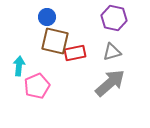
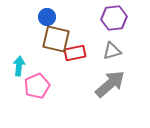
purple hexagon: rotated 20 degrees counterclockwise
brown square: moved 1 px right, 2 px up
gray triangle: moved 1 px up
gray arrow: moved 1 px down
